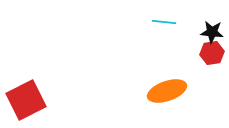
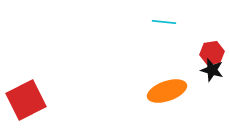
black star: moved 38 px down; rotated 10 degrees clockwise
